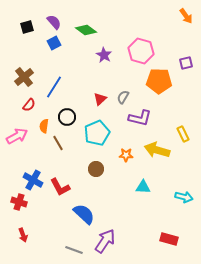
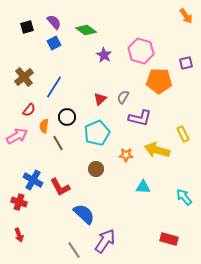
red semicircle: moved 5 px down
cyan arrow: rotated 144 degrees counterclockwise
red arrow: moved 4 px left
gray line: rotated 36 degrees clockwise
